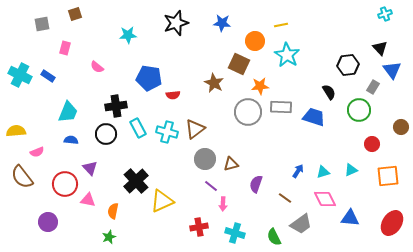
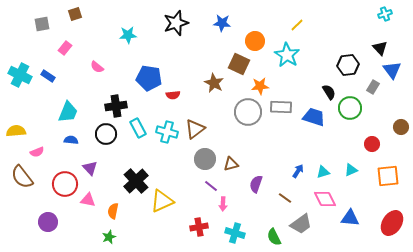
yellow line at (281, 25): moved 16 px right; rotated 32 degrees counterclockwise
pink rectangle at (65, 48): rotated 24 degrees clockwise
green circle at (359, 110): moved 9 px left, 2 px up
